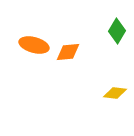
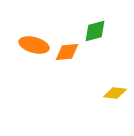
green diamond: moved 22 px left; rotated 45 degrees clockwise
orange diamond: moved 1 px left
